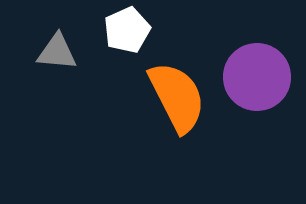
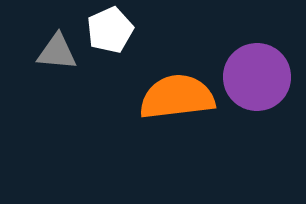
white pentagon: moved 17 px left
orange semicircle: rotated 70 degrees counterclockwise
